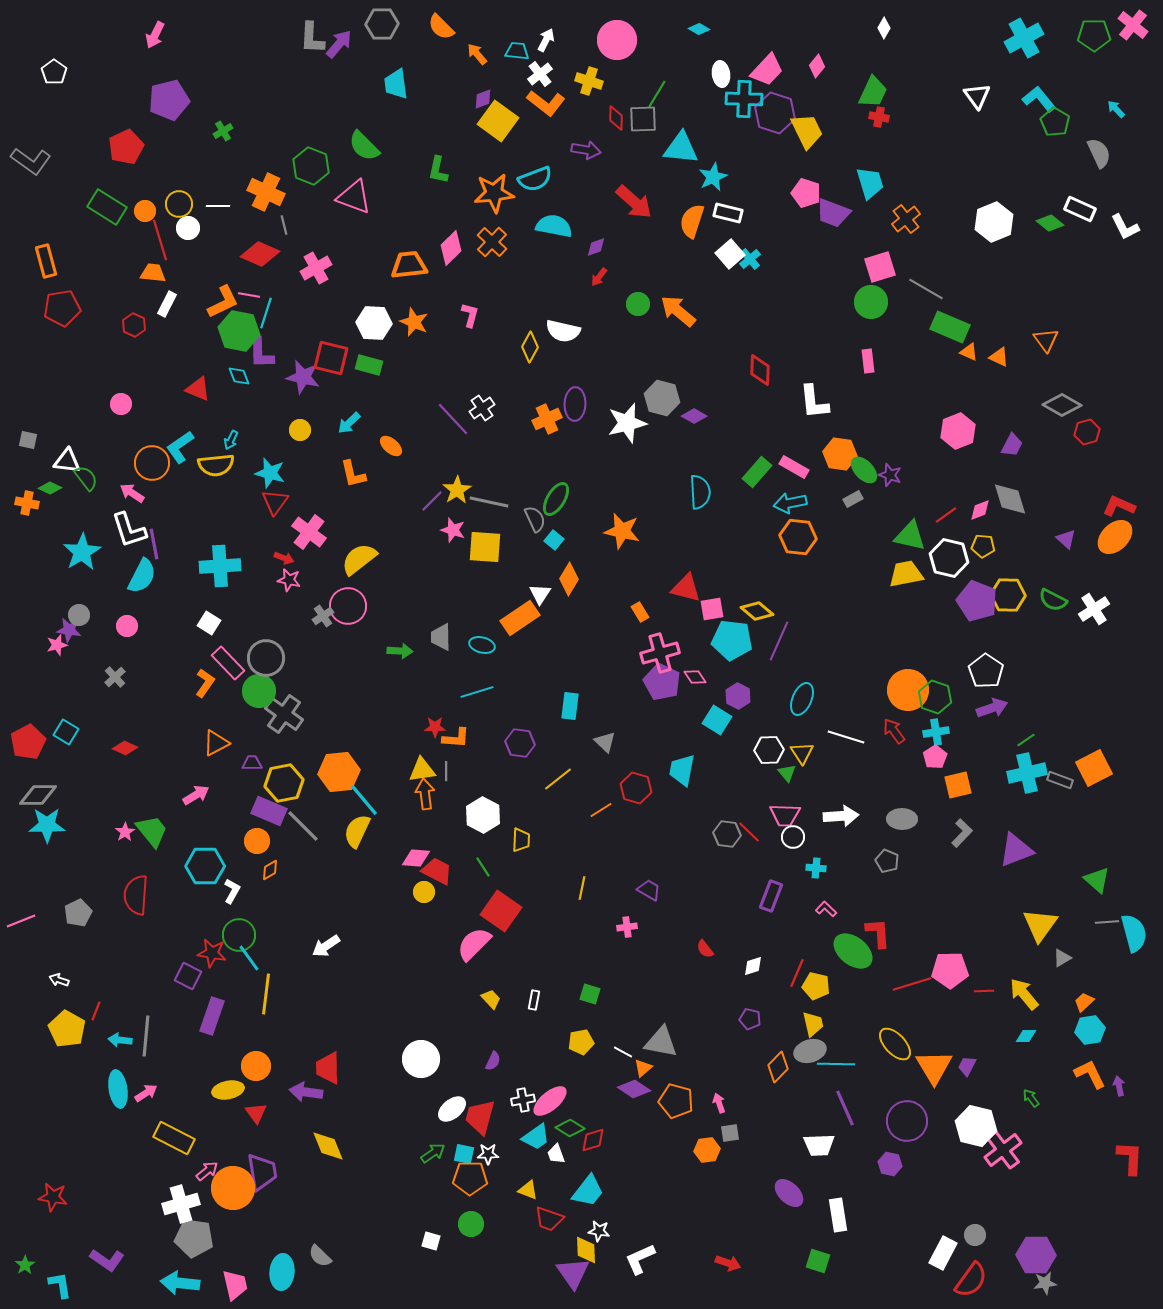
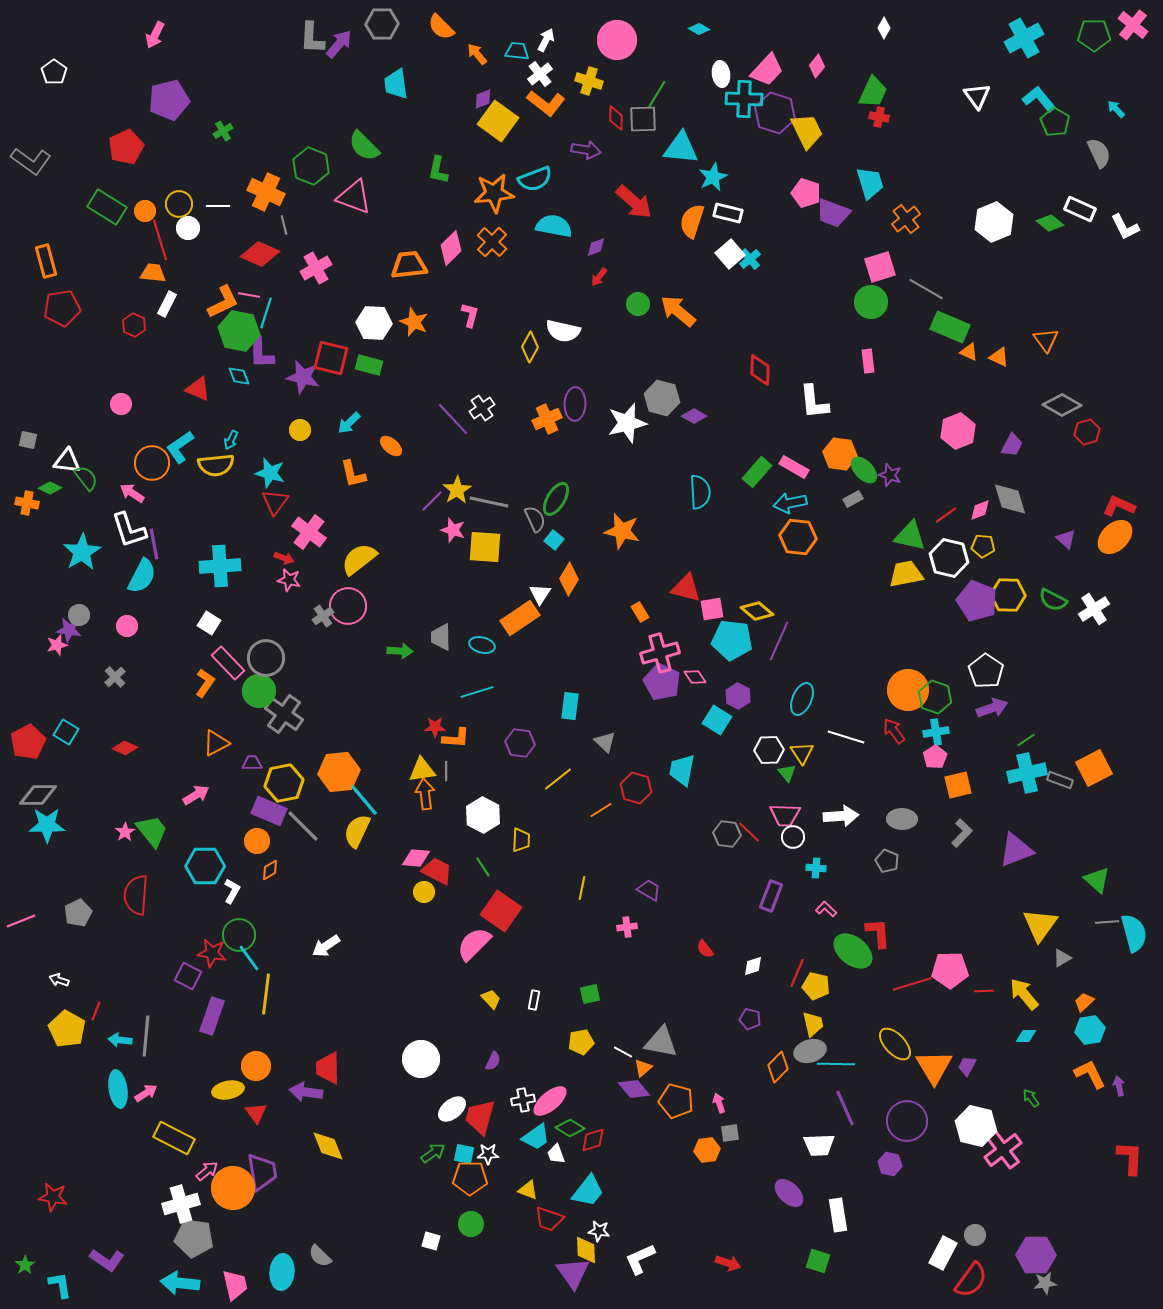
green square at (590, 994): rotated 30 degrees counterclockwise
purple diamond at (634, 1089): rotated 16 degrees clockwise
